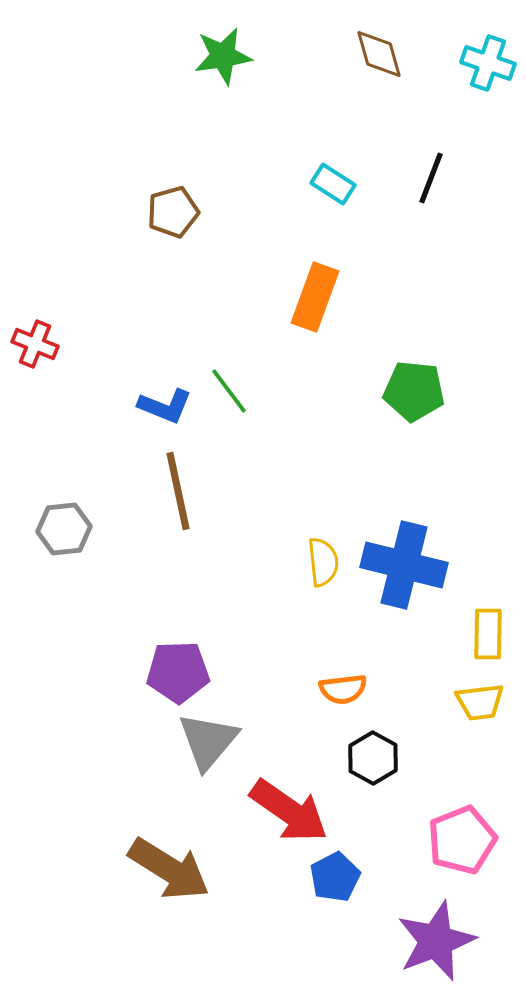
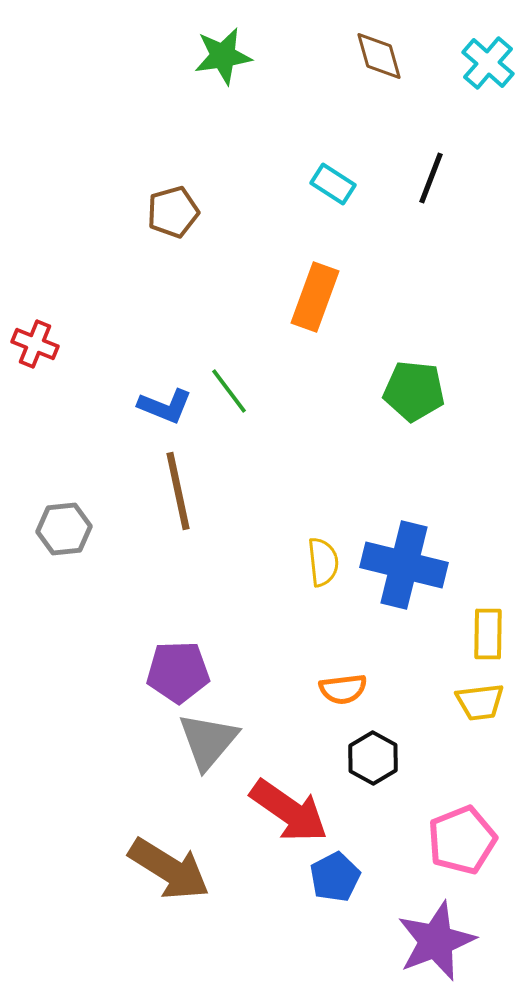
brown diamond: moved 2 px down
cyan cross: rotated 22 degrees clockwise
